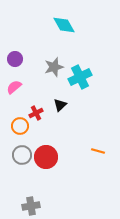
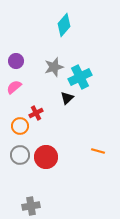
cyan diamond: rotated 70 degrees clockwise
purple circle: moved 1 px right, 2 px down
black triangle: moved 7 px right, 7 px up
gray circle: moved 2 px left
